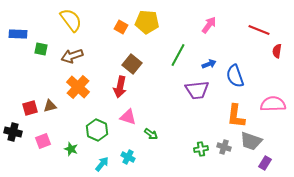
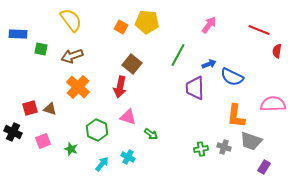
blue semicircle: moved 3 px left, 1 px down; rotated 45 degrees counterclockwise
purple trapezoid: moved 2 px left, 2 px up; rotated 95 degrees clockwise
brown triangle: moved 3 px down; rotated 32 degrees clockwise
black cross: rotated 12 degrees clockwise
purple rectangle: moved 1 px left, 4 px down
